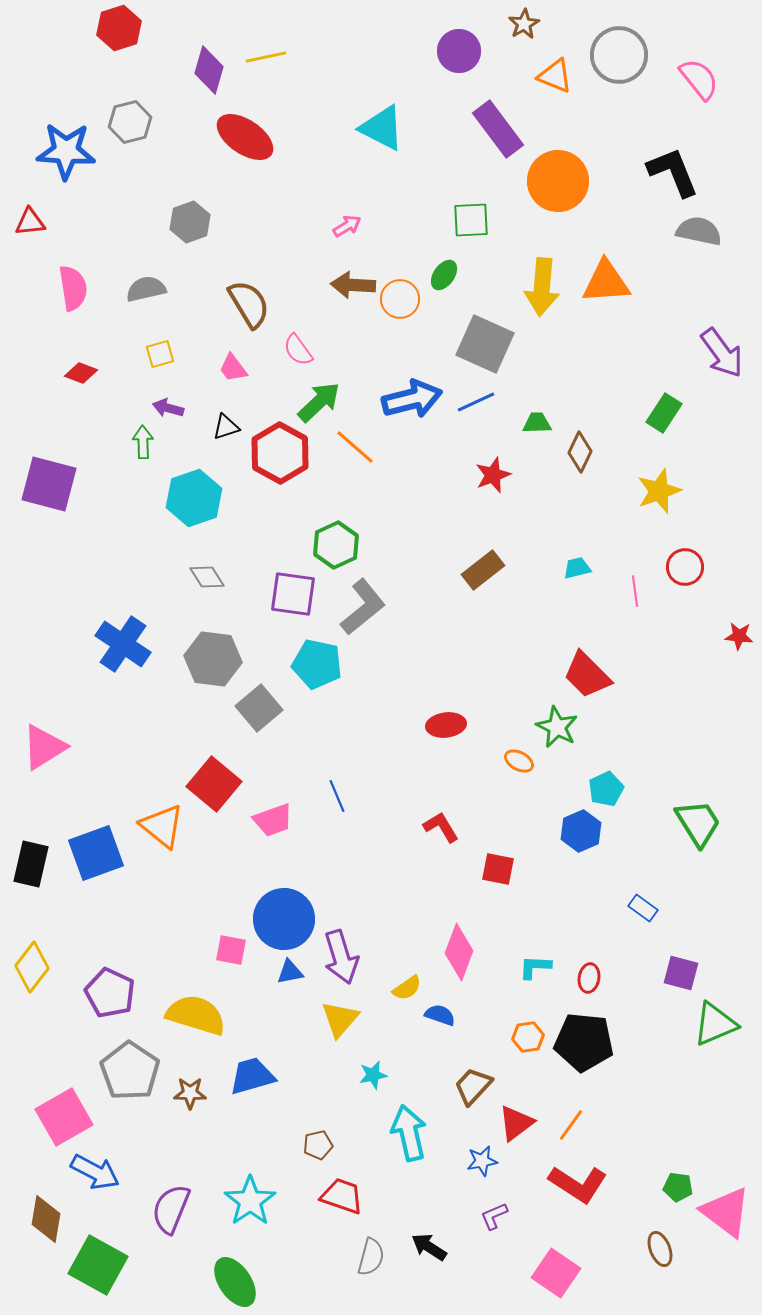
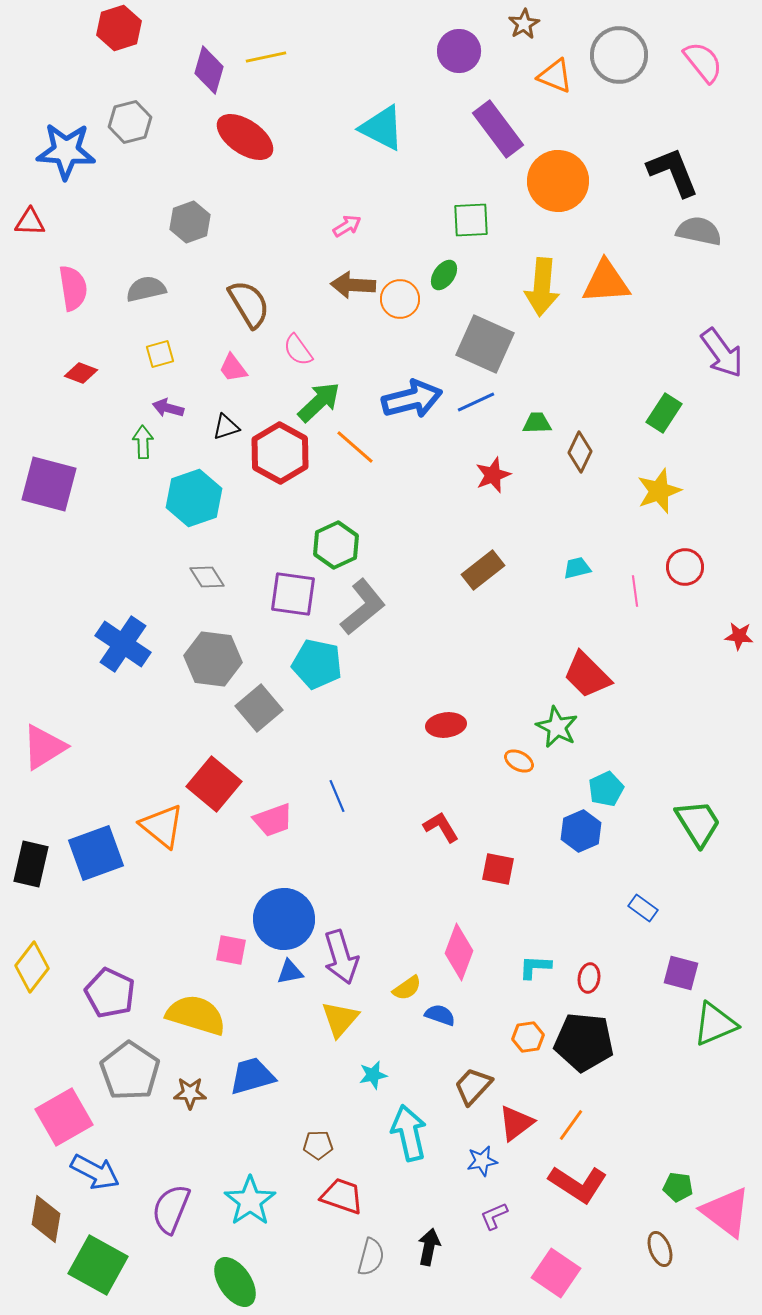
pink semicircle at (699, 79): moved 4 px right, 17 px up
red triangle at (30, 222): rotated 8 degrees clockwise
brown pentagon at (318, 1145): rotated 12 degrees clockwise
black arrow at (429, 1247): rotated 69 degrees clockwise
